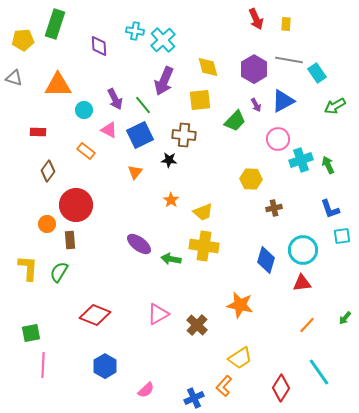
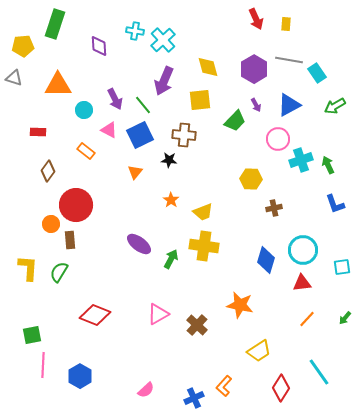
yellow pentagon at (23, 40): moved 6 px down
blue triangle at (283, 101): moved 6 px right, 4 px down
blue L-shape at (330, 209): moved 5 px right, 5 px up
orange circle at (47, 224): moved 4 px right
cyan square at (342, 236): moved 31 px down
green arrow at (171, 259): rotated 108 degrees clockwise
orange line at (307, 325): moved 6 px up
green square at (31, 333): moved 1 px right, 2 px down
yellow trapezoid at (240, 358): moved 19 px right, 7 px up
blue hexagon at (105, 366): moved 25 px left, 10 px down
